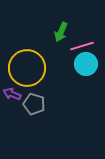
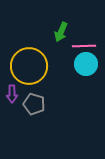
pink line: moved 2 px right; rotated 15 degrees clockwise
yellow circle: moved 2 px right, 2 px up
purple arrow: rotated 114 degrees counterclockwise
